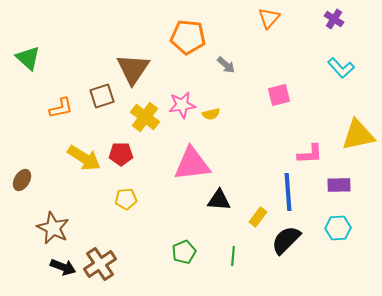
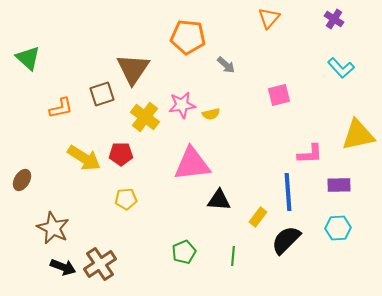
brown square: moved 2 px up
